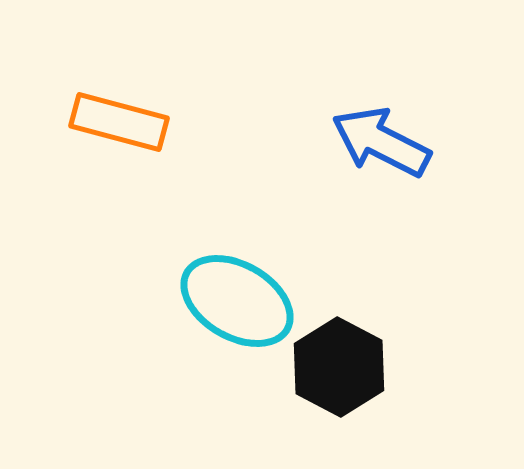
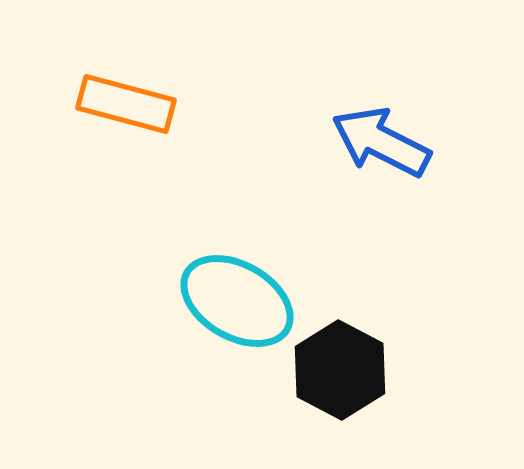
orange rectangle: moved 7 px right, 18 px up
black hexagon: moved 1 px right, 3 px down
